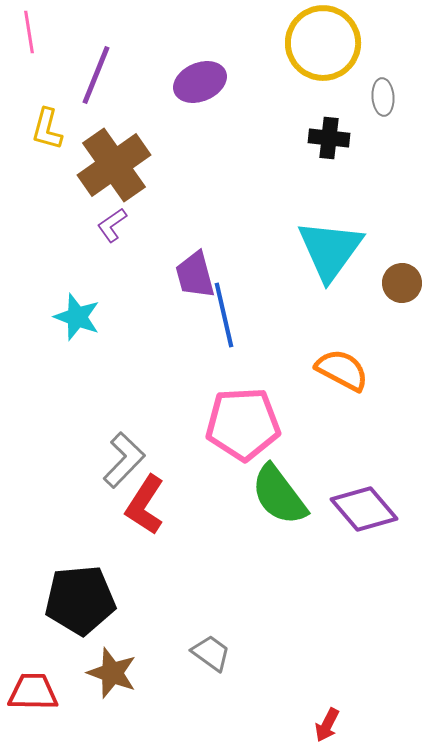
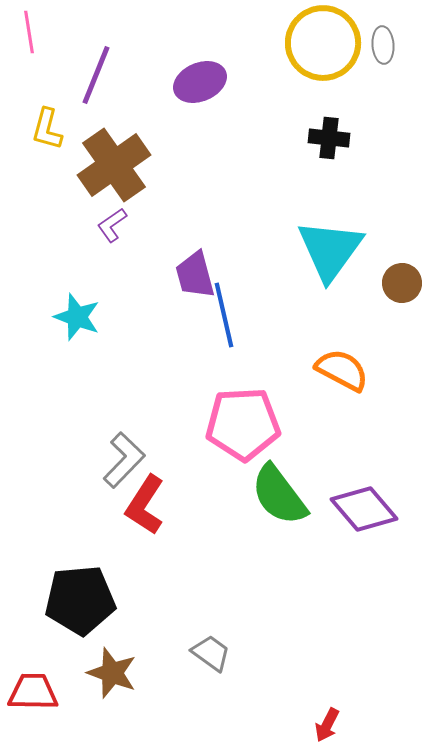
gray ellipse: moved 52 px up
